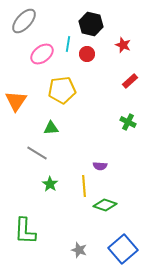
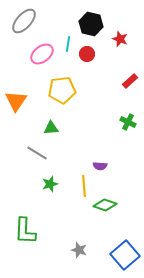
red star: moved 3 px left, 6 px up
green star: rotated 21 degrees clockwise
blue square: moved 2 px right, 6 px down
